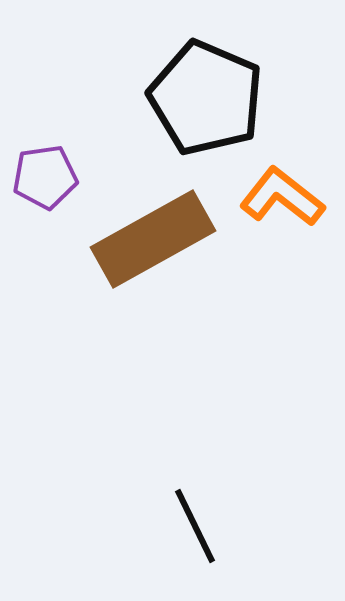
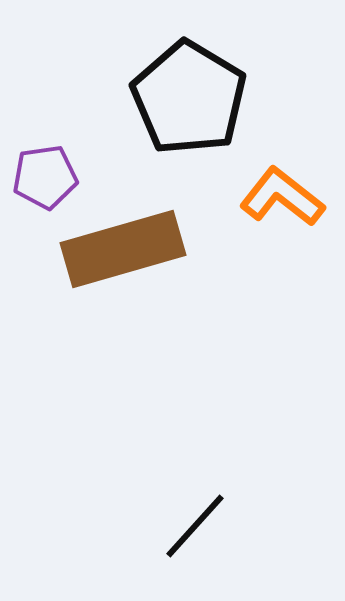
black pentagon: moved 17 px left; rotated 8 degrees clockwise
brown rectangle: moved 30 px left, 10 px down; rotated 13 degrees clockwise
black line: rotated 68 degrees clockwise
